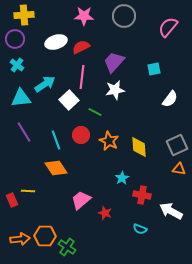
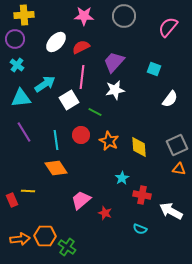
white ellipse: rotated 30 degrees counterclockwise
cyan square: rotated 32 degrees clockwise
white square: rotated 12 degrees clockwise
cyan line: rotated 12 degrees clockwise
